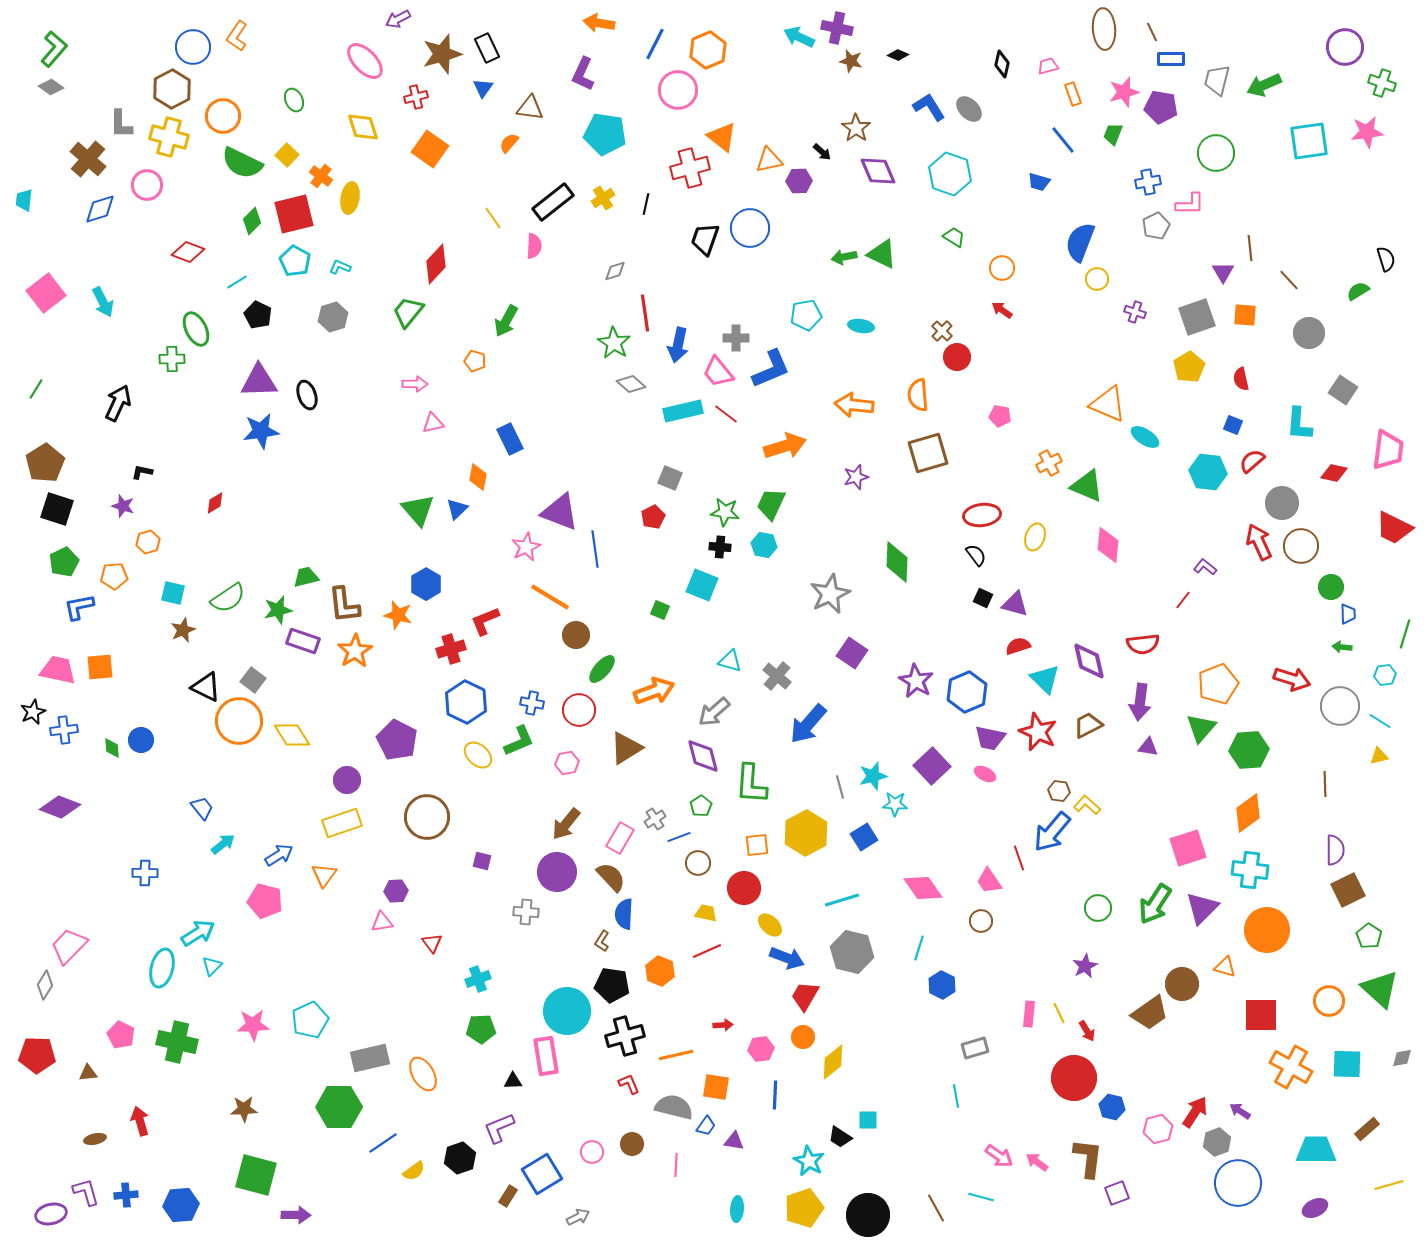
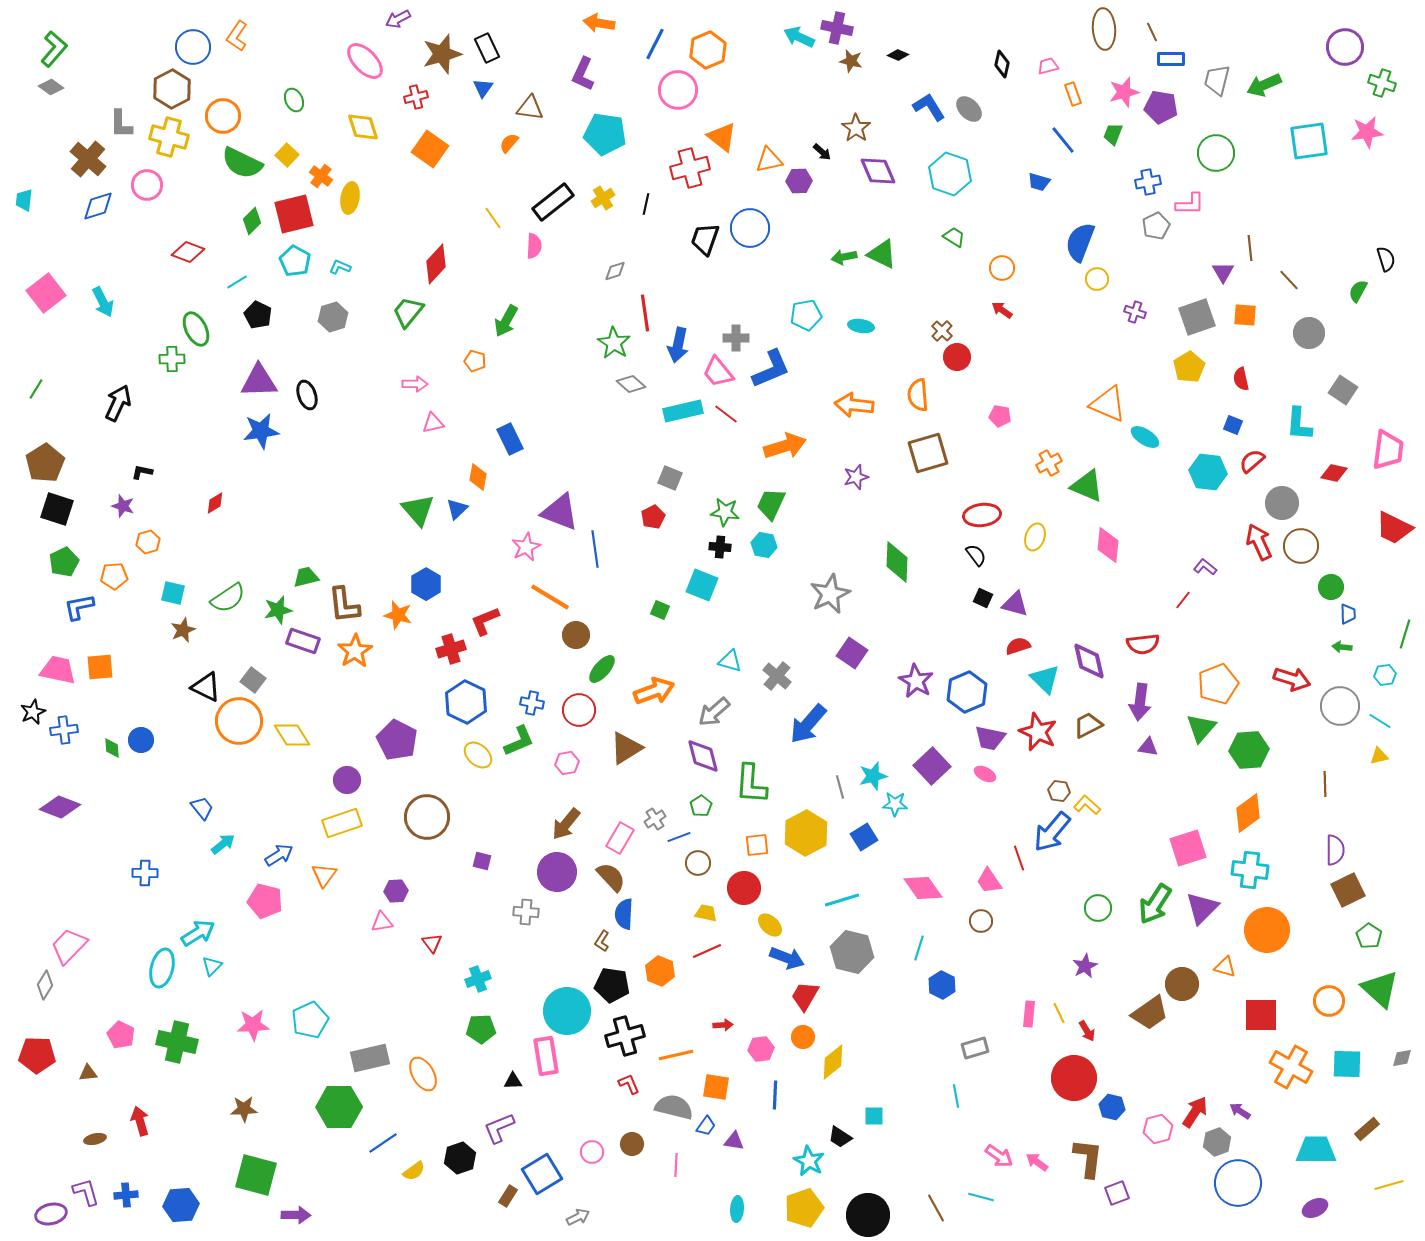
blue diamond at (100, 209): moved 2 px left, 3 px up
green semicircle at (1358, 291): rotated 30 degrees counterclockwise
cyan square at (868, 1120): moved 6 px right, 4 px up
